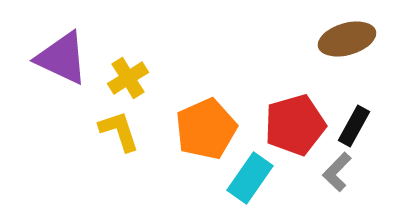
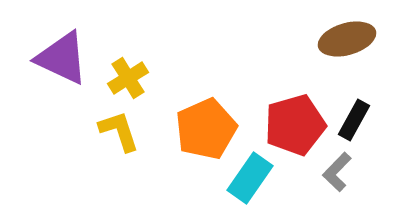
black rectangle: moved 6 px up
